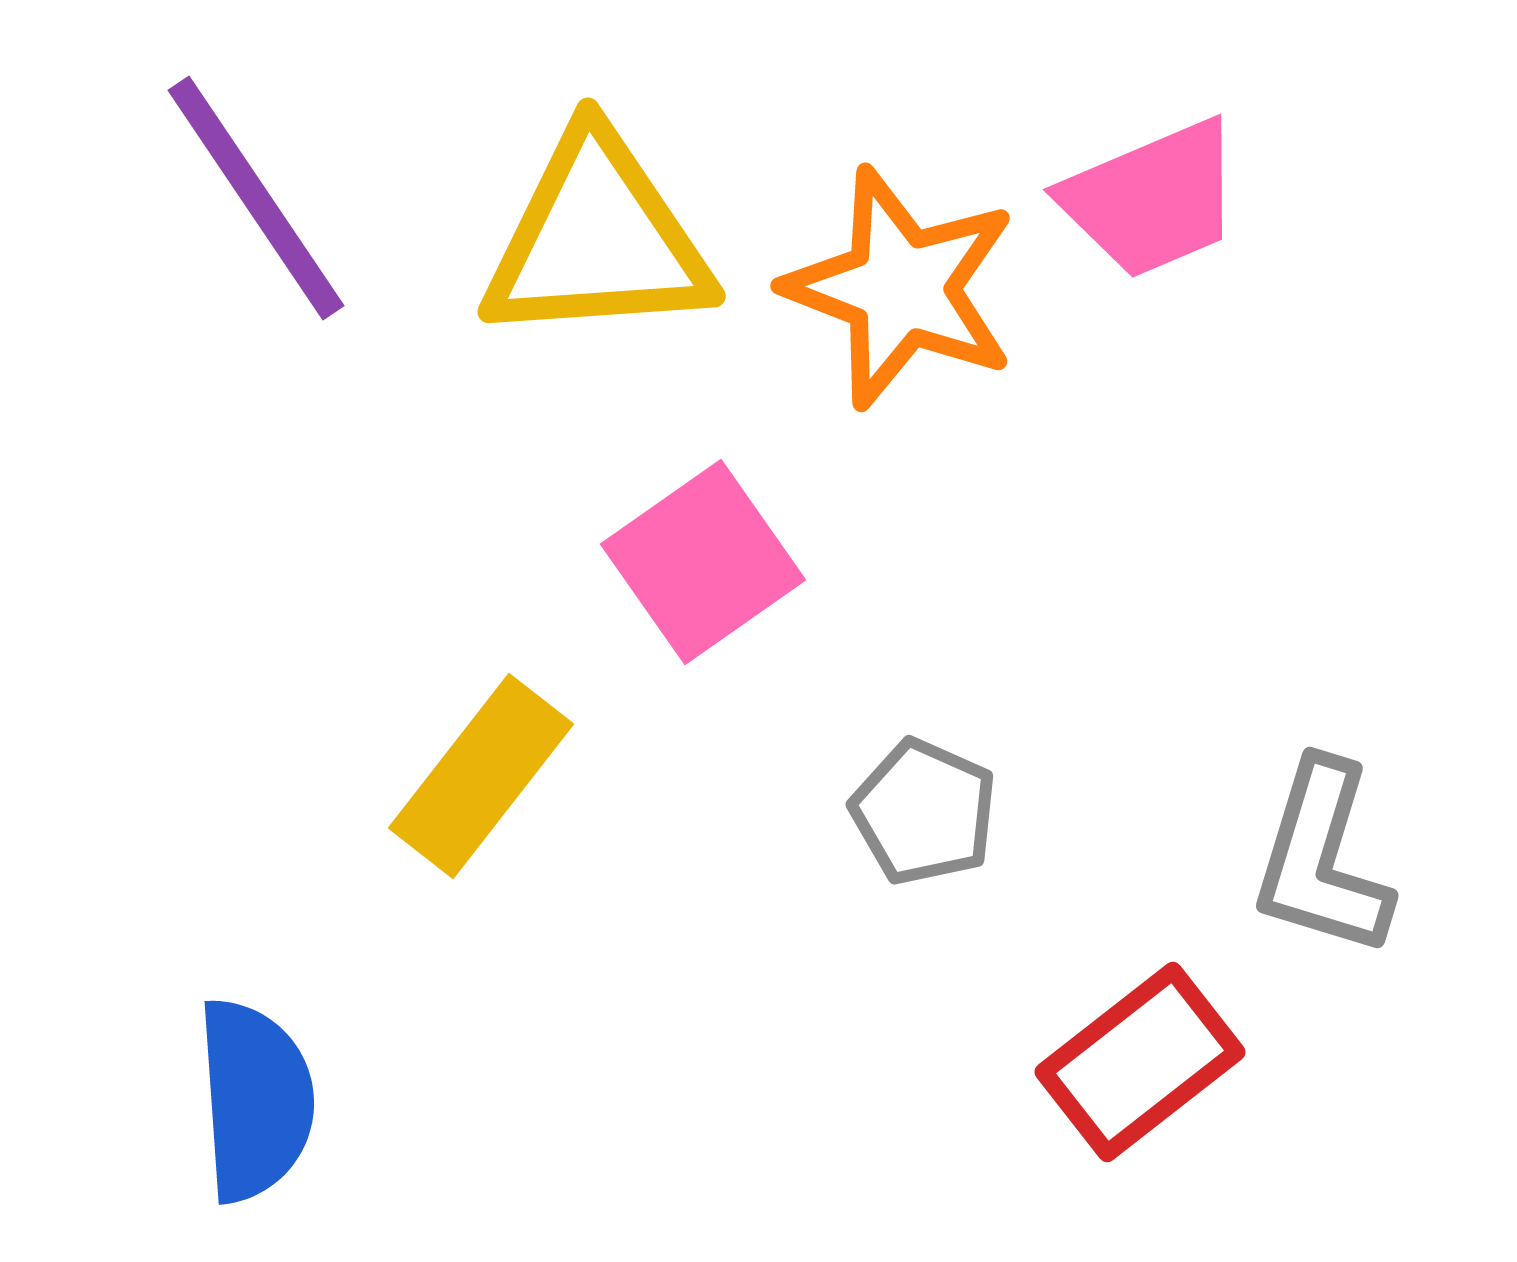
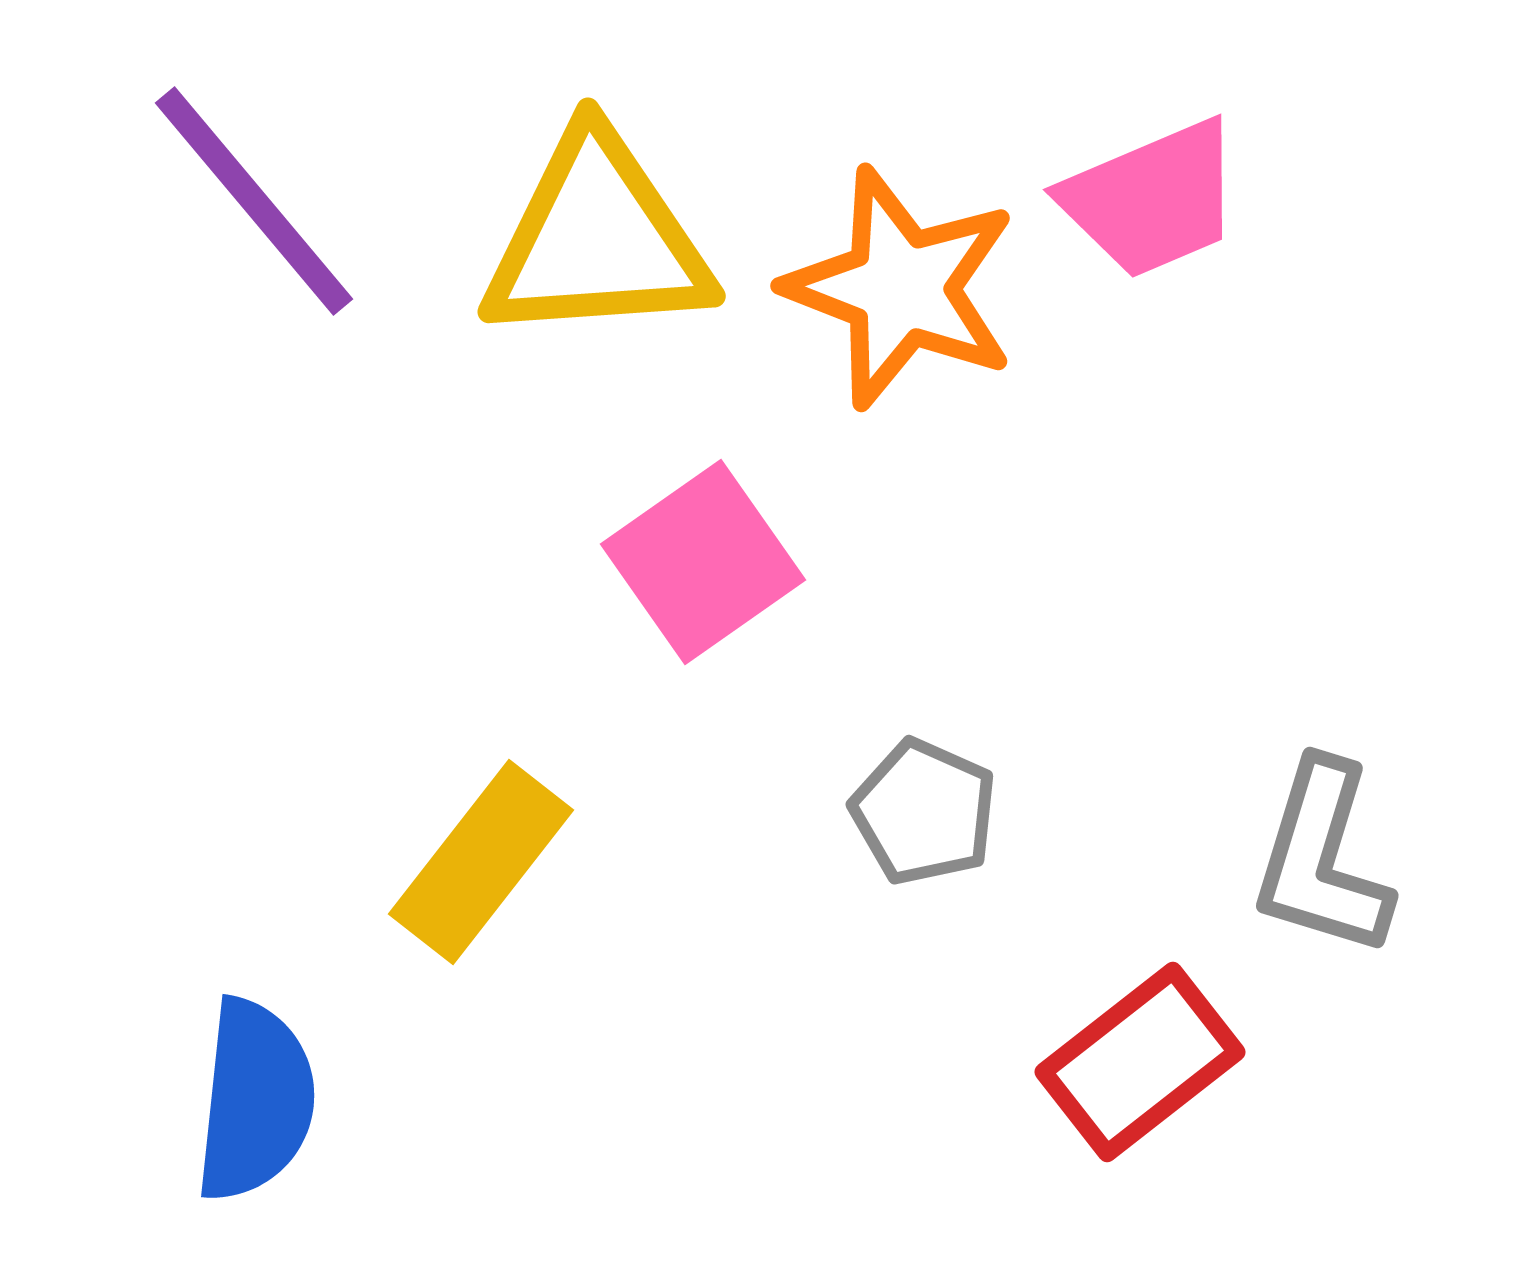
purple line: moved 2 px left, 3 px down; rotated 6 degrees counterclockwise
yellow rectangle: moved 86 px down
blue semicircle: rotated 10 degrees clockwise
